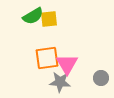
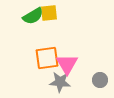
yellow square: moved 6 px up
gray circle: moved 1 px left, 2 px down
